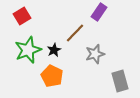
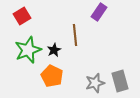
brown line: moved 2 px down; rotated 50 degrees counterclockwise
gray star: moved 29 px down
